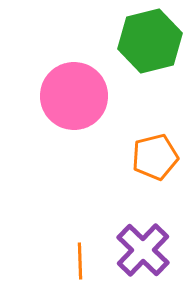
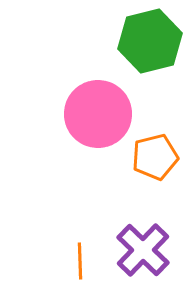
pink circle: moved 24 px right, 18 px down
